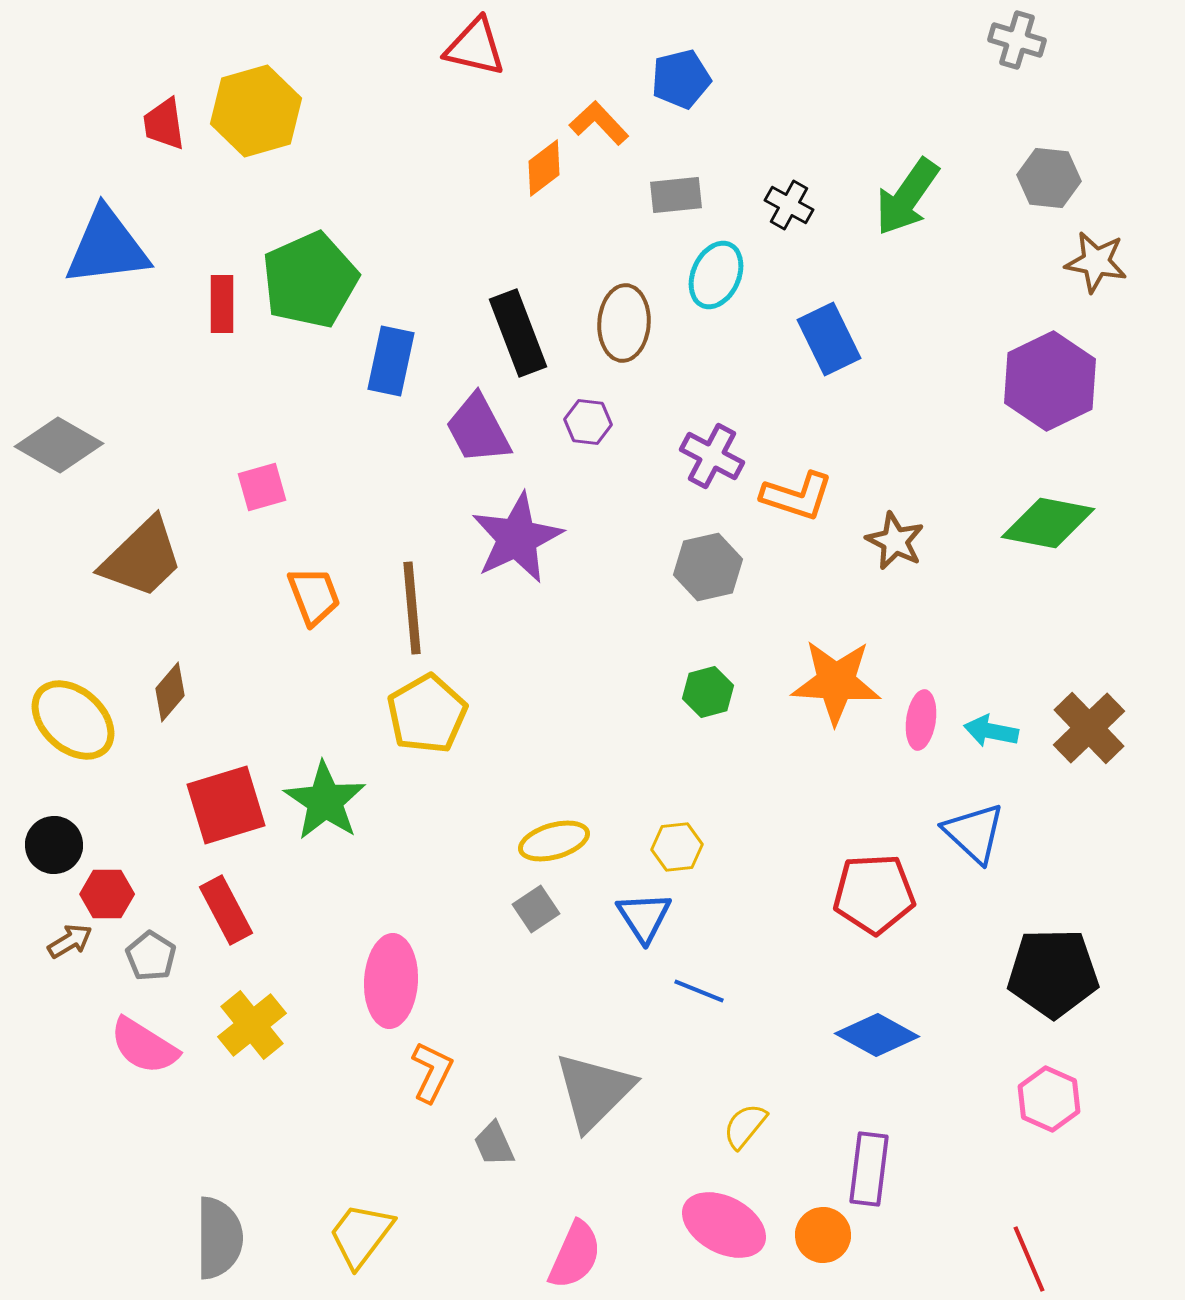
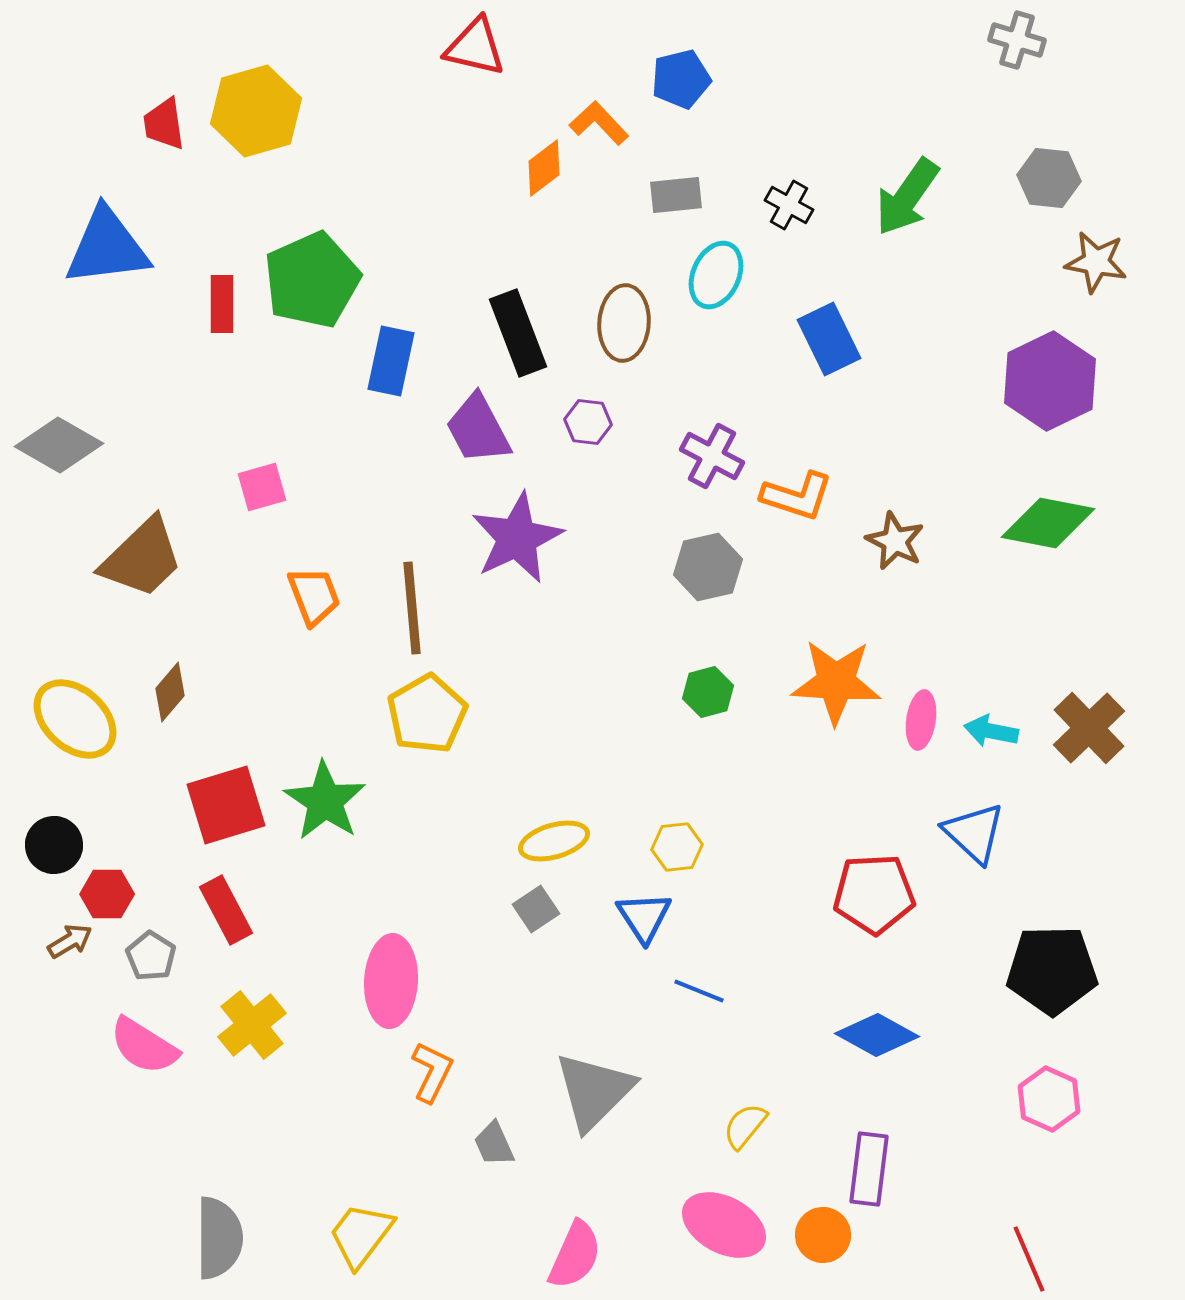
green pentagon at (310, 280): moved 2 px right
yellow ellipse at (73, 720): moved 2 px right, 1 px up
black pentagon at (1053, 973): moved 1 px left, 3 px up
